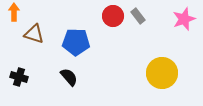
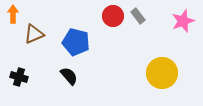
orange arrow: moved 1 px left, 2 px down
pink star: moved 1 px left, 2 px down
brown triangle: rotated 40 degrees counterclockwise
blue pentagon: rotated 12 degrees clockwise
black semicircle: moved 1 px up
